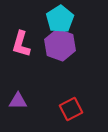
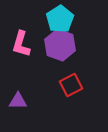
red square: moved 24 px up
